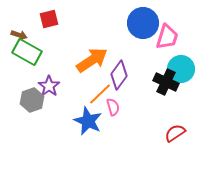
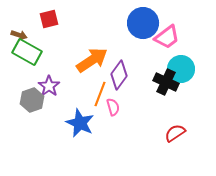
pink trapezoid: rotated 36 degrees clockwise
orange line: rotated 25 degrees counterclockwise
blue star: moved 8 px left, 2 px down
